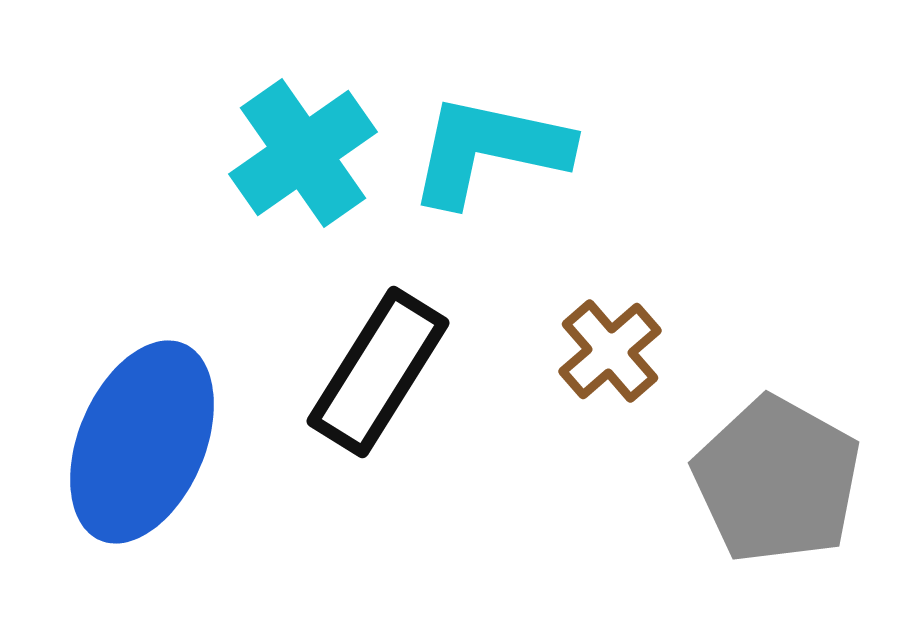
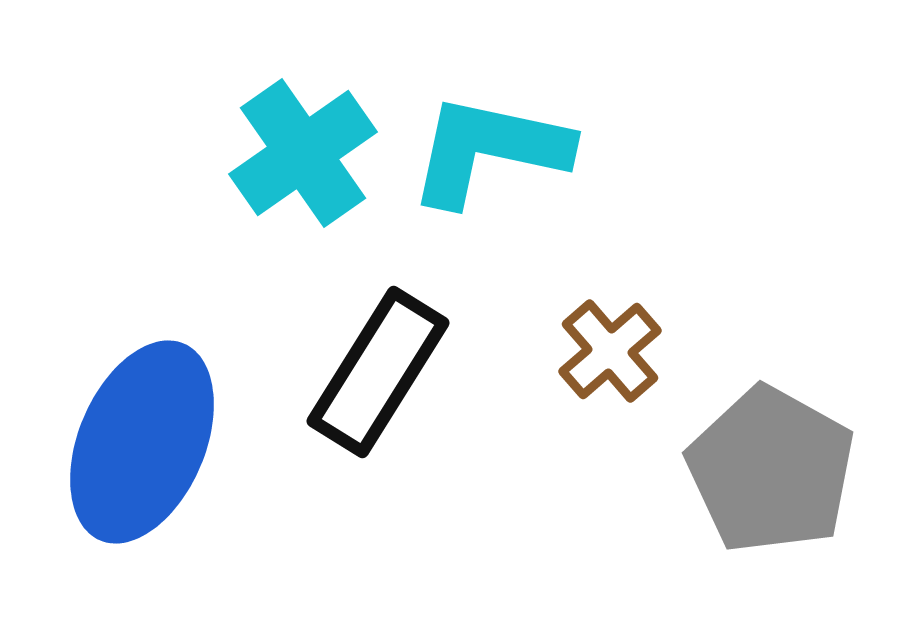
gray pentagon: moved 6 px left, 10 px up
